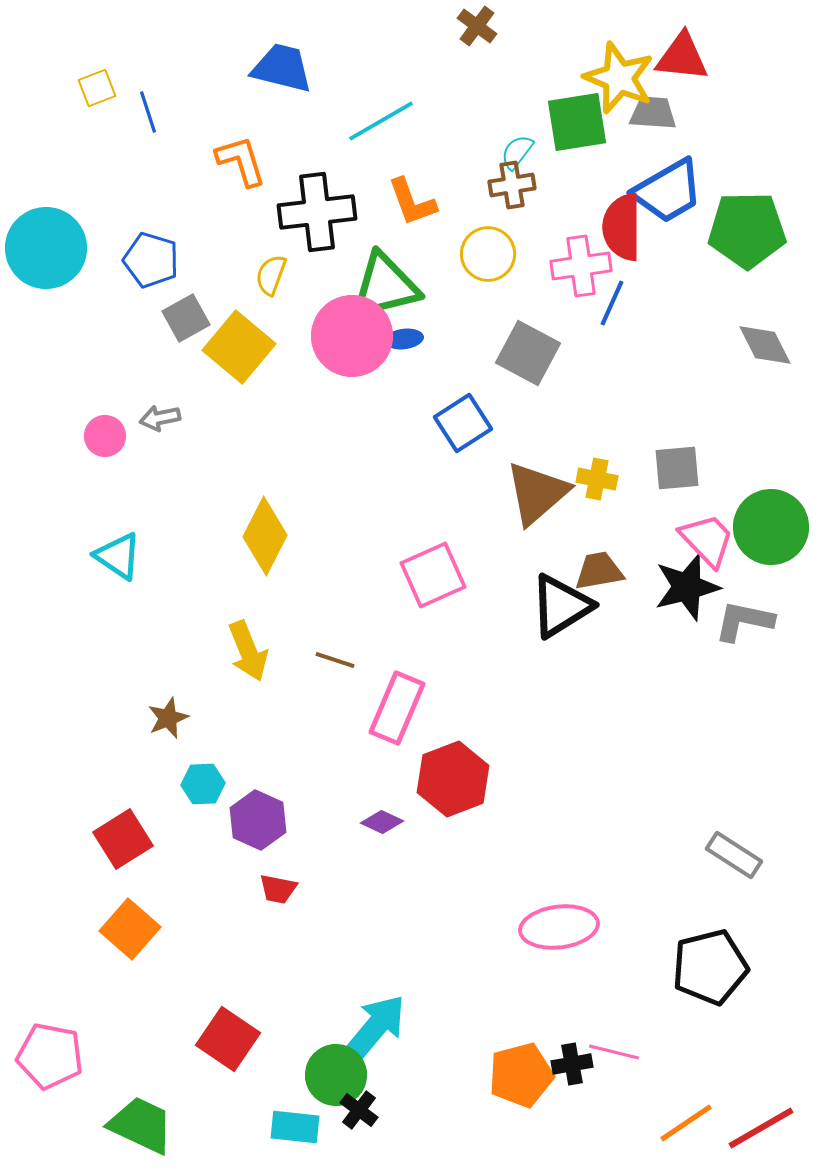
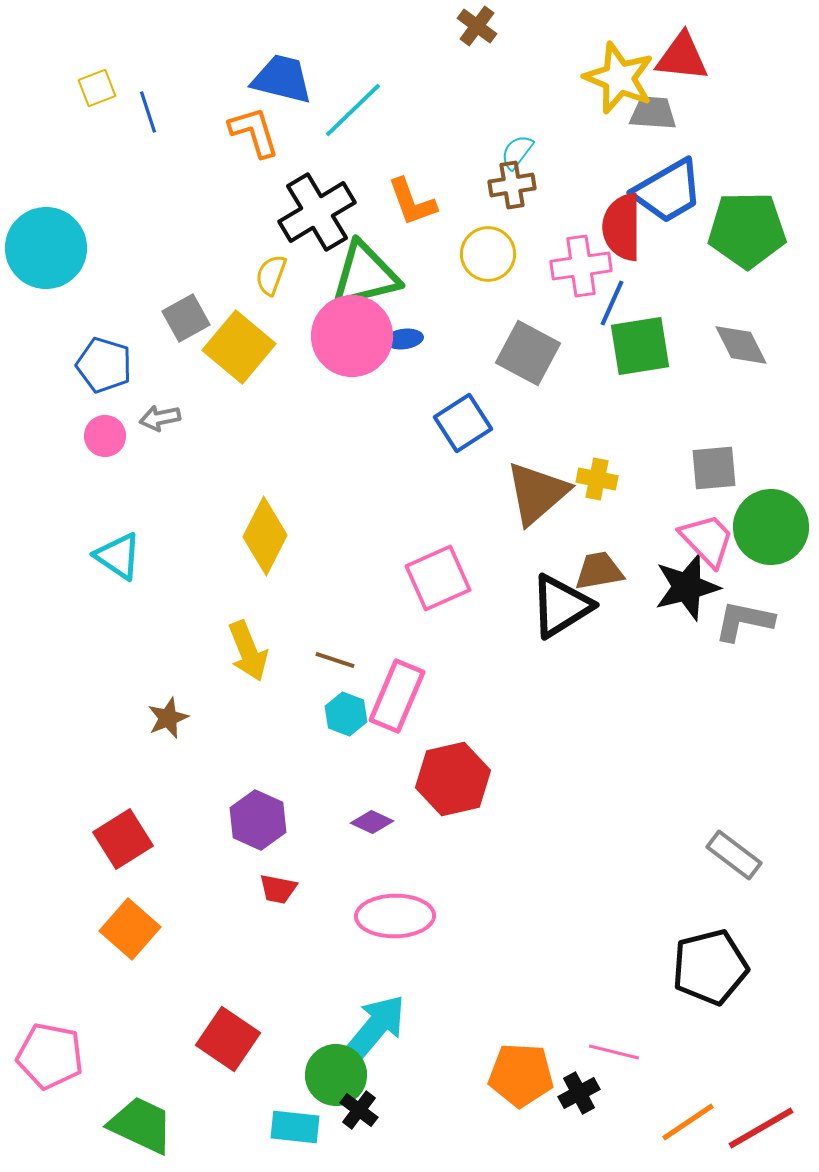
blue trapezoid at (282, 68): moved 11 px down
cyan line at (381, 121): moved 28 px left, 11 px up; rotated 14 degrees counterclockwise
green square at (577, 122): moved 63 px right, 224 px down
orange L-shape at (241, 161): moved 13 px right, 29 px up
black cross at (317, 212): rotated 24 degrees counterclockwise
blue pentagon at (151, 260): moved 47 px left, 105 px down
green triangle at (385, 286): moved 20 px left, 11 px up
gray diamond at (765, 345): moved 24 px left
gray square at (677, 468): moved 37 px right
pink square at (433, 575): moved 5 px right, 3 px down
pink rectangle at (397, 708): moved 12 px up
red hexagon at (453, 779): rotated 8 degrees clockwise
cyan hexagon at (203, 784): moved 143 px right, 70 px up; rotated 24 degrees clockwise
purple diamond at (382, 822): moved 10 px left
gray rectangle at (734, 855): rotated 4 degrees clockwise
pink ellipse at (559, 927): moved 164 px left, 11 px up; rotated 6 degrees clockwise
black cross at (572, 1064): moved 7 px right, 29 px down; rotated 18 degrees counterclockwise
orange pentagon at (521, 1075): rotated 18 degrees clockwise
orange line at (686, 1123): moved 2 px right, 1 px up
